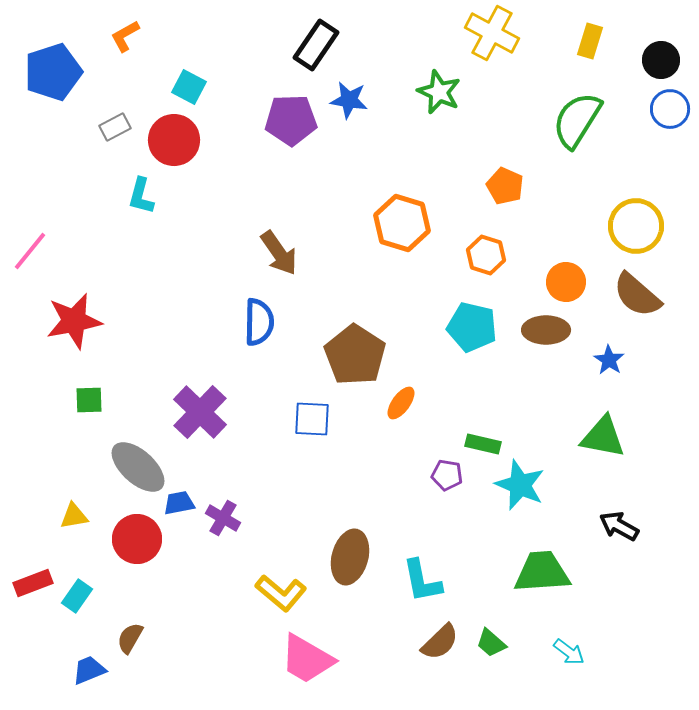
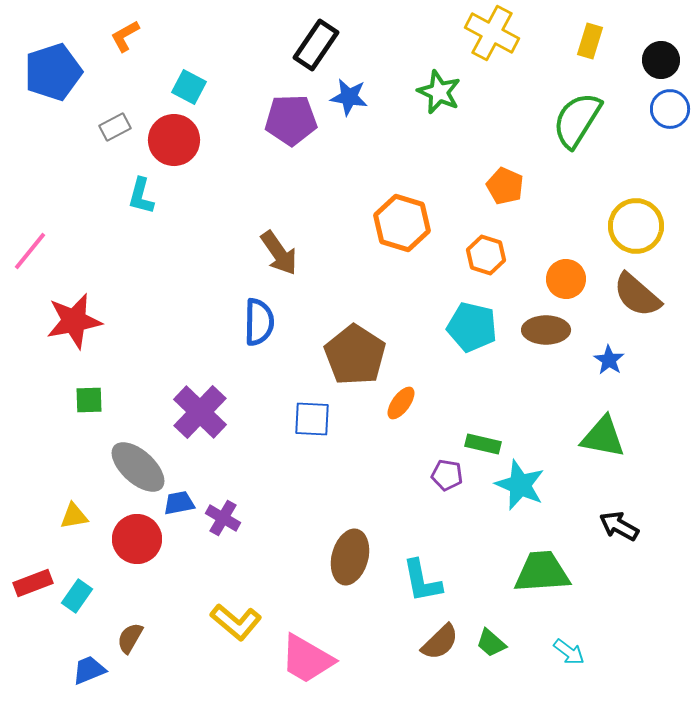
blue star at (349, 100): moved 3 px up
orange circle at (566, 282): moved 3 px up
yellow L-shape at (281, 593): moved 45 px left, 29 px down
